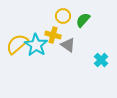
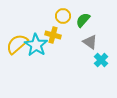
gray triangle: moved 22 px right, 3 px up
